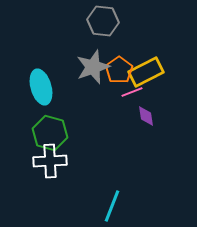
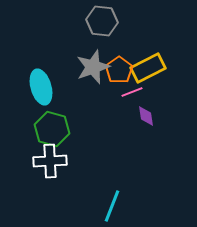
gray hexagon: moved 1 px left
yellow rectangle: moved 2 px right, 4 px up
green hexagon: moved 2 px right, 4 px up
